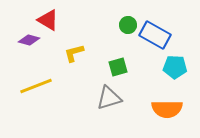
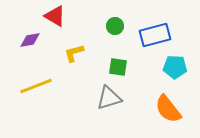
red triangle: moved 7 px right, 4 px up
green circle: moved 13 px left, 1 px down
blue rectangle: rotated 44 degrees counterclockwise
purple diamond: moved 1 px right; rotated 25 degrees counterclockwise
green square: rotated 24 degrees clockwise
orange semicircle: moved 1 px right; rotated 52 degrees clockwise
